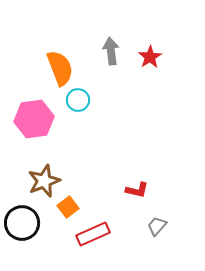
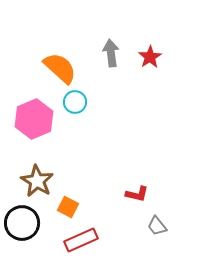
gray arrow: moved 2 px down
orange semicircle: rotated 27 degrees counterclockwise
cyan circle: moved 3 px left, 2 px down
pink hexagon: rotated 15 degrees counterclockwise
brown star: moved 7 px left; rotated 20 degrees counterclockwise
red L-shape: moved 4 px down
orange square: rotated 25 degrees counterclockwise
gray trapezoid: rotated 80 degrees counterclockwise
red rectangle: moved 12 px left, 6 px down
